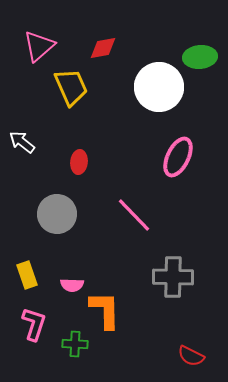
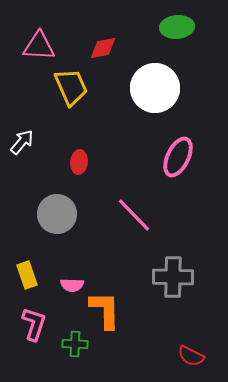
pink triangle: rotated 44 degrees clockwise
green ellipse: moved 23 px left, 30 px up
white circle: moved 4 px left, 1 px down
white arrow: rotated 92 degrees clockwise
